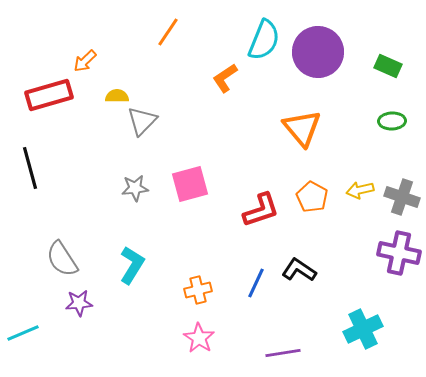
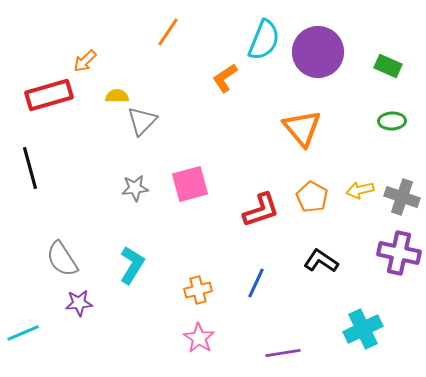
black L-shape: moved 22 px right, 9 px up
